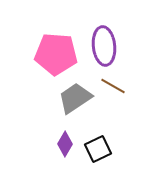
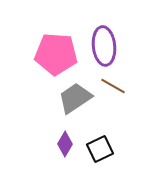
black square: moved 2 px right
